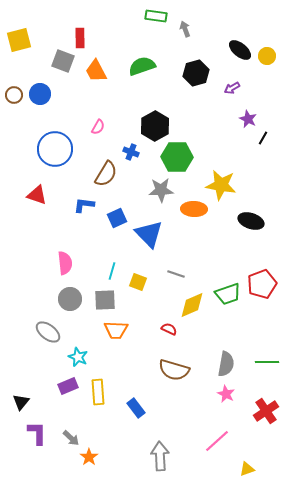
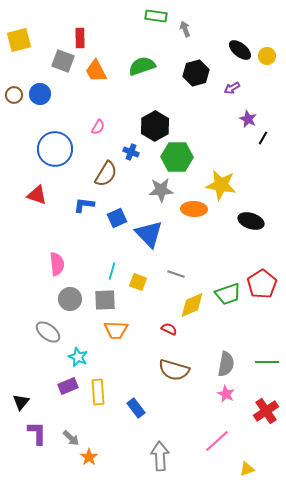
pink semicircle at (65, 263): moved 8 px left, 1 px down
red pentagon at (262, 284): rotated 12 degrees counterclockwise
